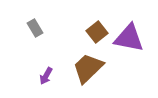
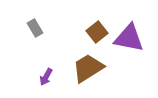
brown trapezoid: rotated 12 degrees clockwise
purple arrow: moved 1 px down
